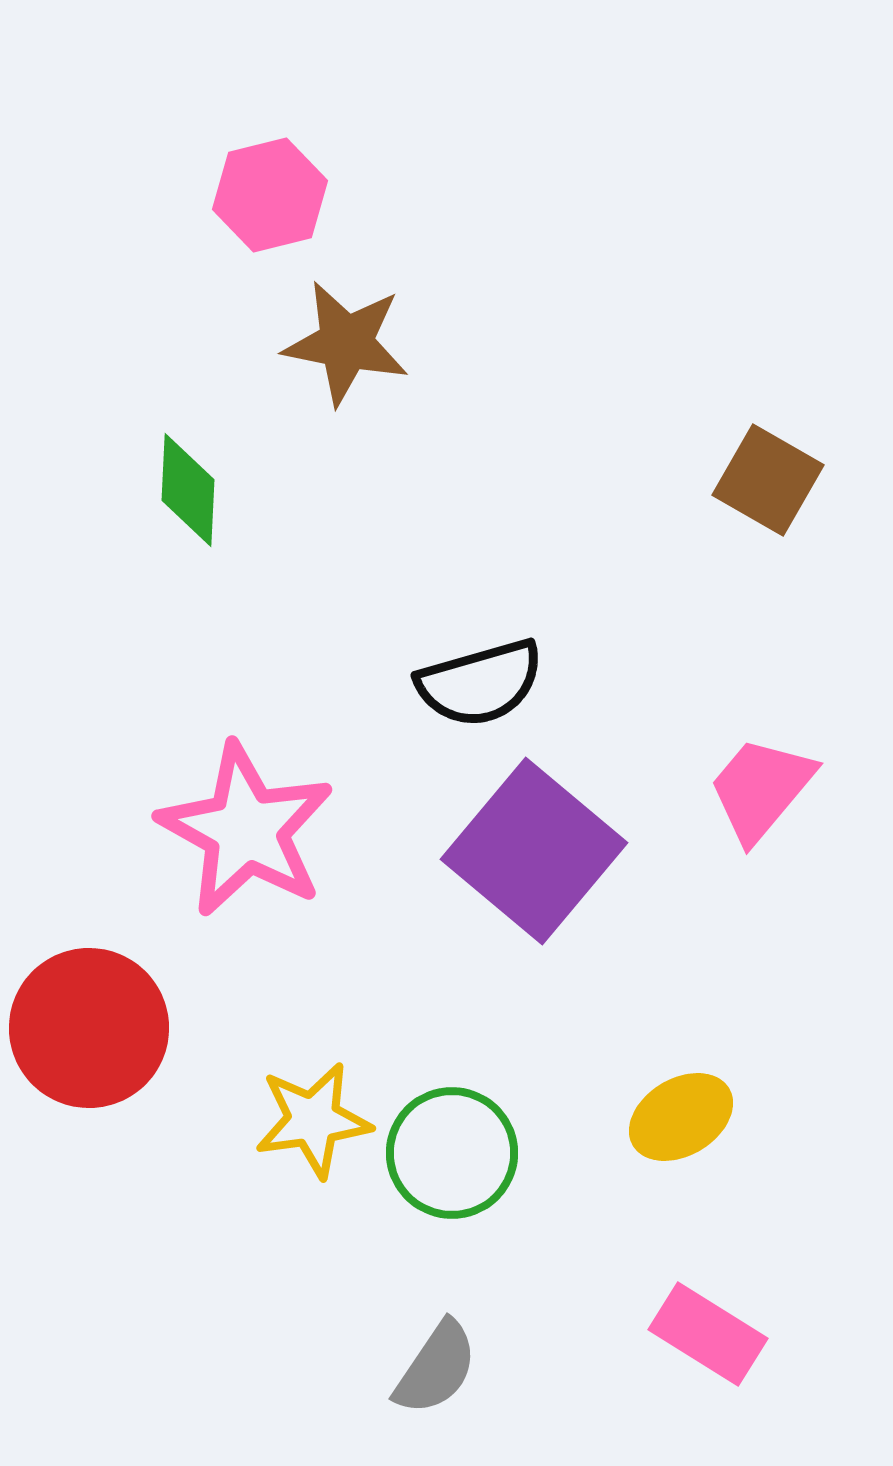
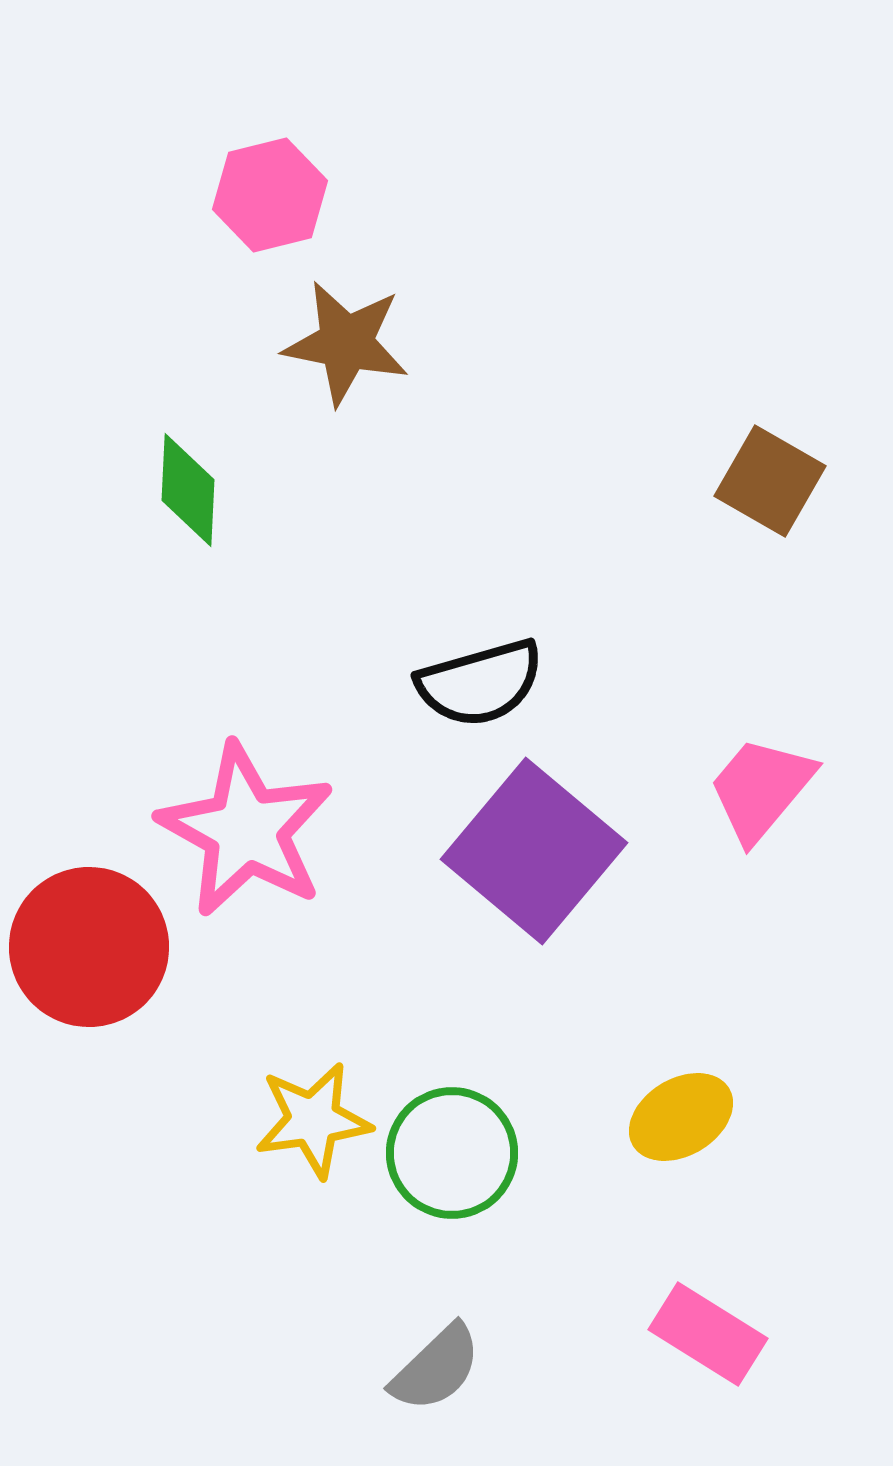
brown square: moved 2 px right, 1 px down
red circle: moved 81 px up
gray semicircle: rotated 12 degrees clockwise
